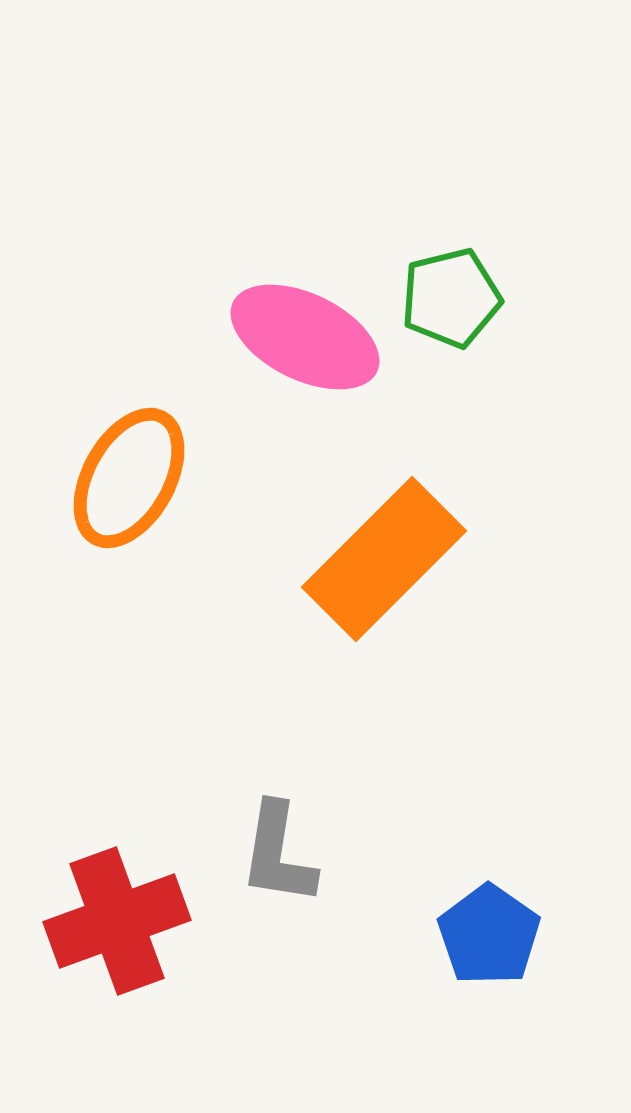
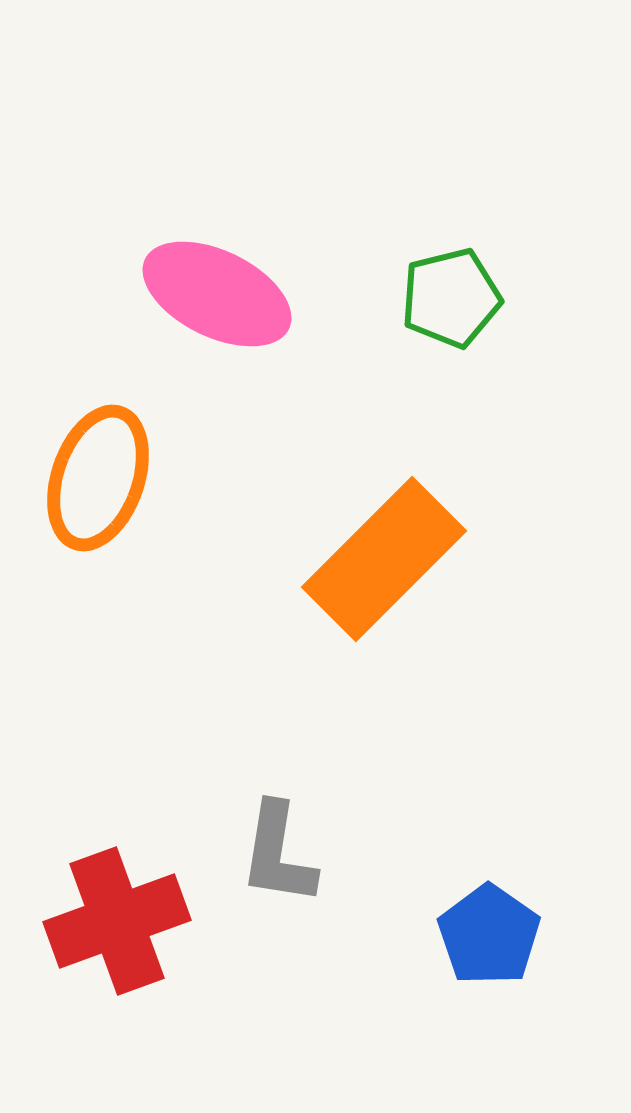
pink ellipse: moved 88 px left, 43 px up
orange ellipse: moved 31 px left; rotated 10 degrees counterclockwise
